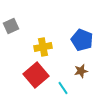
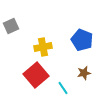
brown star: moved 3 px right, 2 px down
